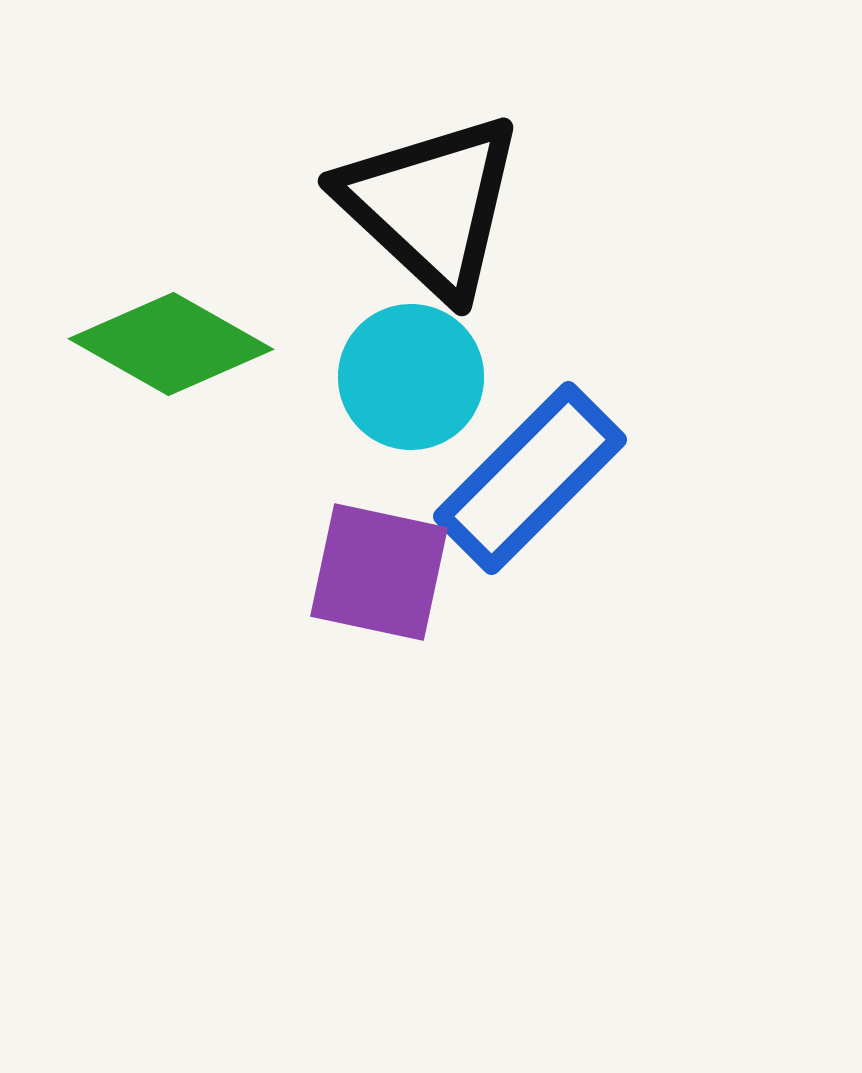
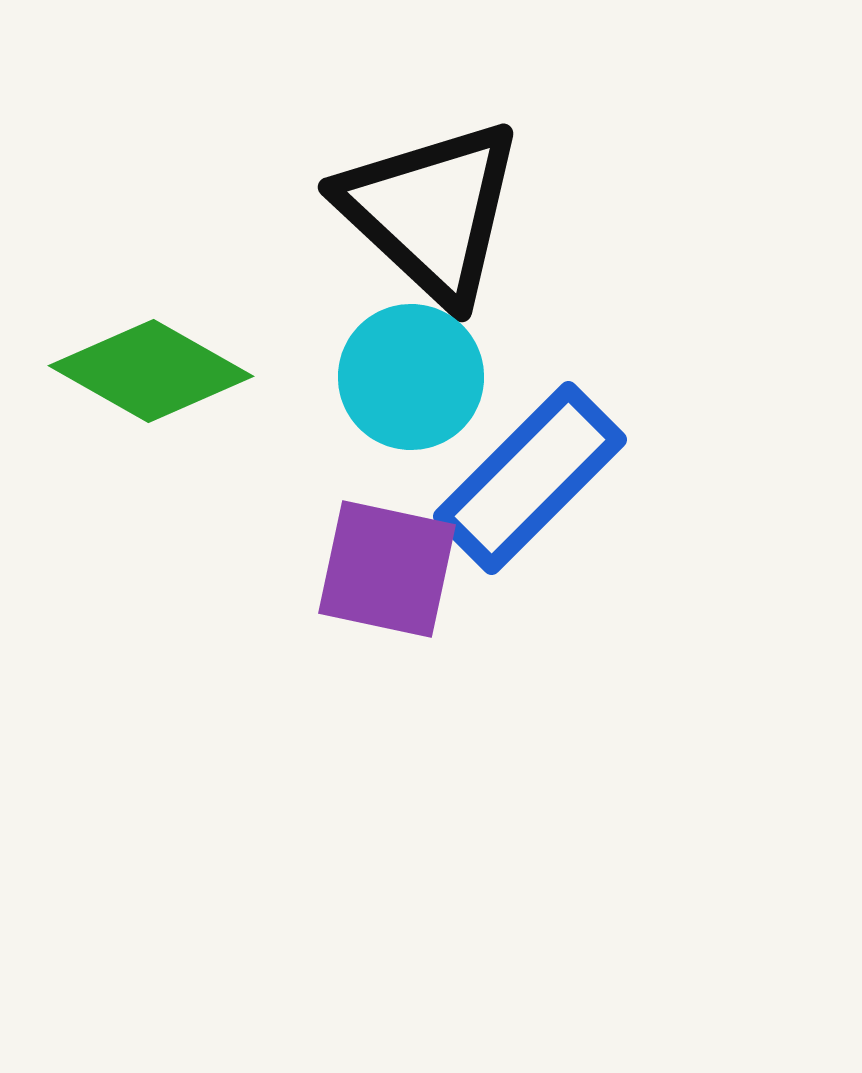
black triangle: moved 6 px down
green diamond: moved 20 px left, 27 px down
purple square: moved 8 px right, 3 px up
